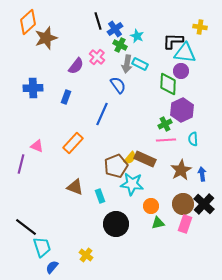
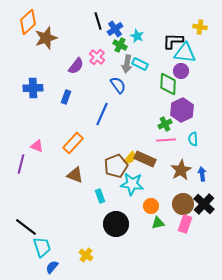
brown triangle at (75, 187): moved 12 px up
